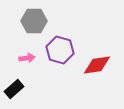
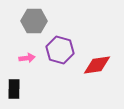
black rectangle: rotated 48 degrees counterclockwise
